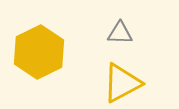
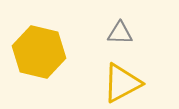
yellow hexagon: rotated 21 degrees counterclockwise
